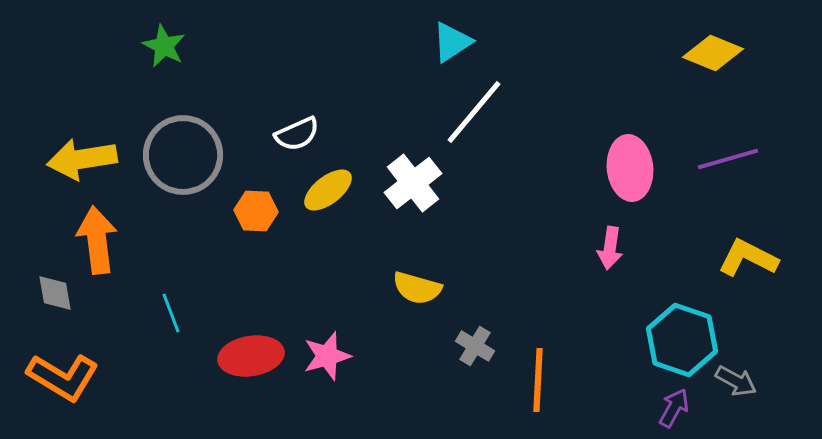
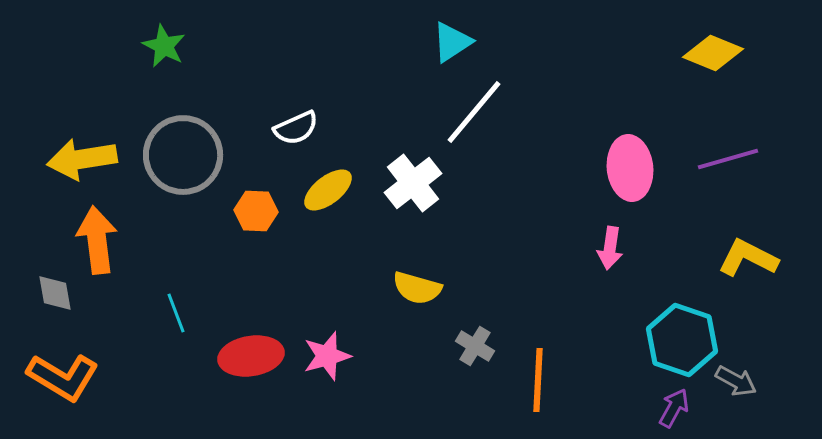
white semicircle: moved 1 px left, 6 px up
cyan line: moved 5 px right
